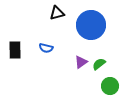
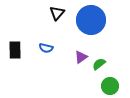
black triangle: rotated 35 degrees counterclockwise
blue circle: moved 5 px up
purple triangle: moved 5 px up
